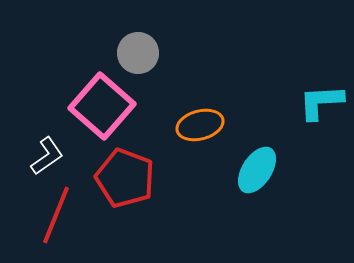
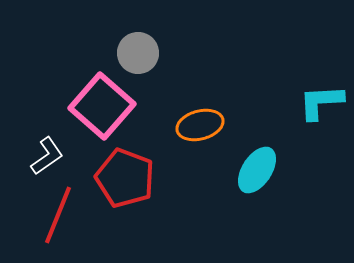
red line: moved 2 px right
